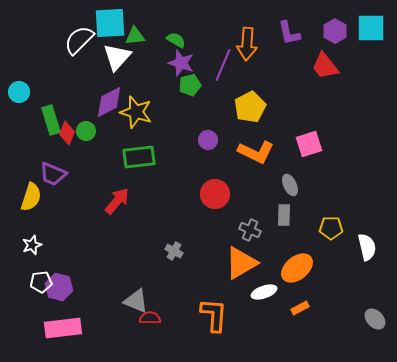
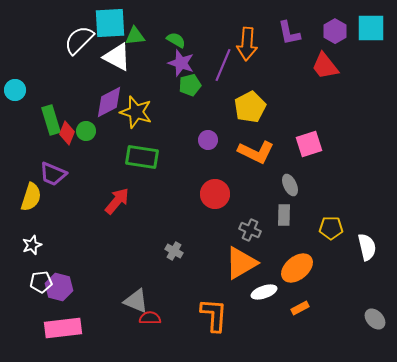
white triangle at (117, 57): rotated 44 degrees counterclockwise
cyan circle at (19, 92): moved 4 px left, 2 px up
green rectangle at (139, 157): moved 3 px right; rotated 16 degrees clockwise
